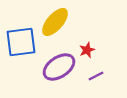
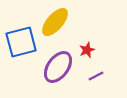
blue square: rotated 8 degrees counterclockwise
purple ellipse: moved 1 px left; rotated 20 degrees counterclockwise
